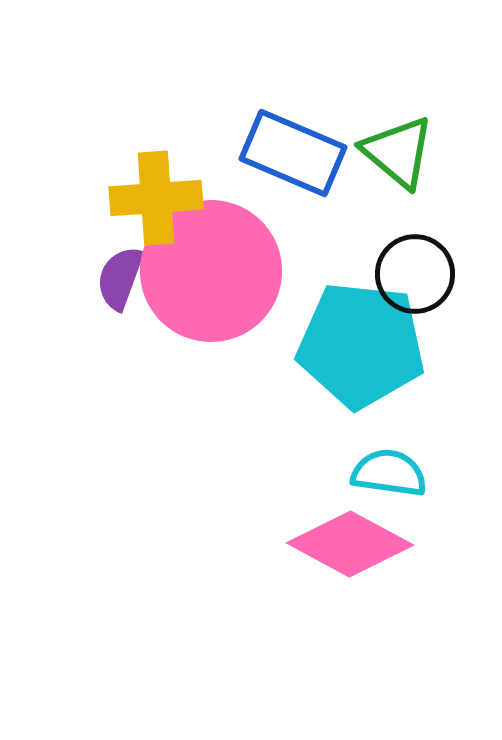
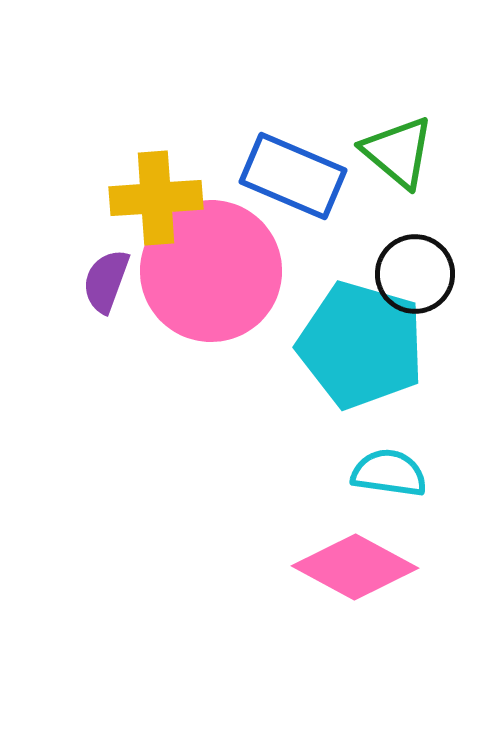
blue rectangle: moved 23 px down
purple semicircle: moved 14 px left, 3 px down
cyan pentagon: rotated 10 degrees clockwise
pink diamond: moved 5 px right, 23 px down
